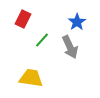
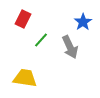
blue star: moved 6 px right
green line: moved 1 px left
yellow trapezoid: moved 6 px left
